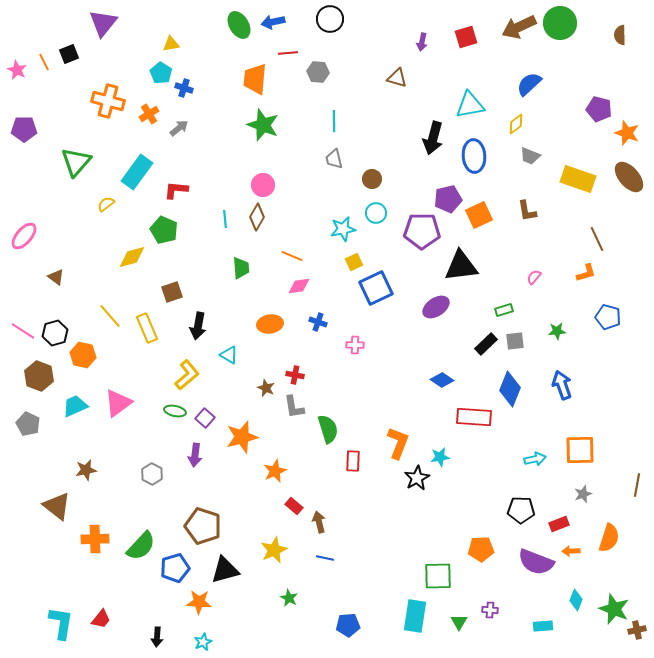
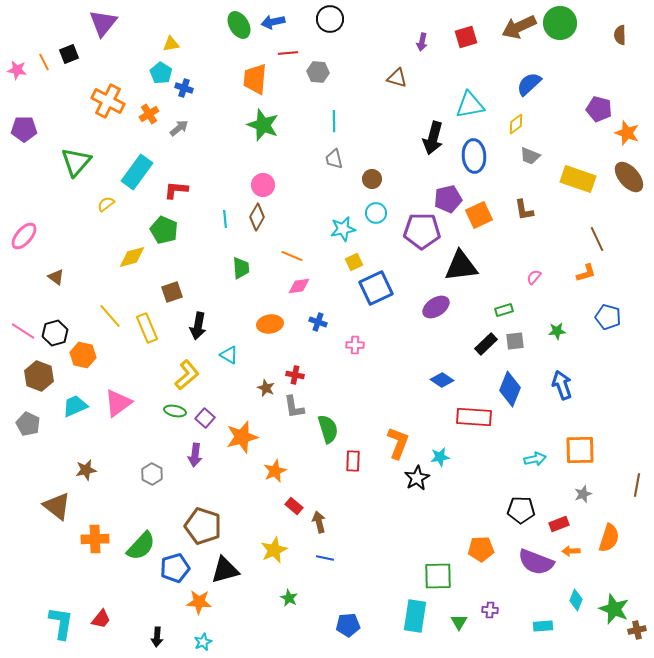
pink star at (17, 70): rotated 18 degrees counterclockwise
orange cross at (108, 101): rotated 12 degrees clockwise
brown L-shape at (527, 211): moved 3 px left, 1 px up
